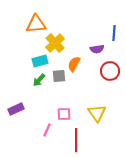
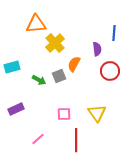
purple semicircle: rotated 88 degrees counterclockwise
cyan rectangle: moved 28 px left, 6 px down
gray square: rotated 16 degrees counterclockwise
green arrow: rotated 104 degrees counterclockwise
pink line: moved 9 px left, 9 px down; rotated 24 degrees clockwise
